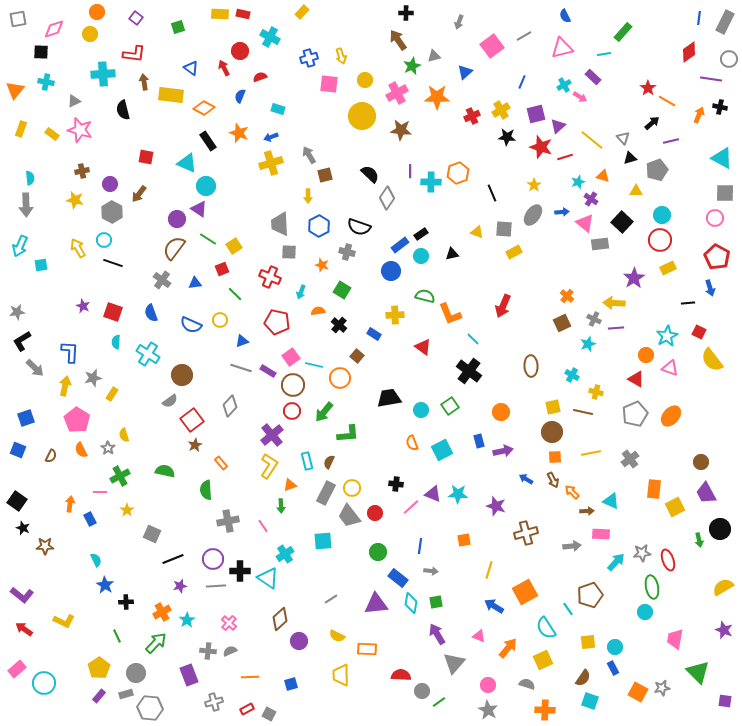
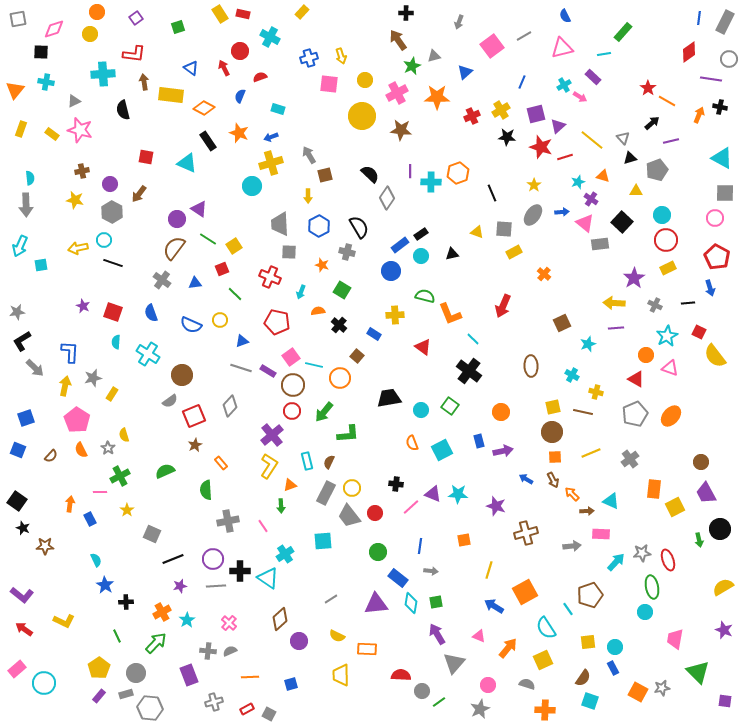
yellow rectangle at (220, 14): rotated 54 degrees clockwise
purple square at (136, 18): rotated 16 degrees clockwise
cyan circle at (206, 186): moved 46 px right
black semicircle at (359, 227): rotated 140 degrees counterclockwise
red circle at (660, 240): moved 6 px right
yellow arrow at (78, 248): rotated 72 degrees counterclockwise
orange cross at (567, 296): moved 23 px left, 22 px up
gray cross at (594, 319): moved 61 px right, 14 px up
yellow semicircle at (712, 360): moved 3 px right, 4 px up
green square at (450, 406): rotated 18 degrees counterclockwise
red square at (192, 420): moved 2 px right, 4 px up; rotated 15 degrees clockwise
yellow line at (591, 453): rotated 12 degrees counterclockwise
brown semicircle at (51, 456): rotated 16 degrees clockwise
green semicircle at (165, 471): rotated 36 degrees counterclockwise
orange arrow at (572, 492): moved 2 px down
gray star at (488, 710): moved 8 px left, 1 px up; rotated 18 degrees clockwise
